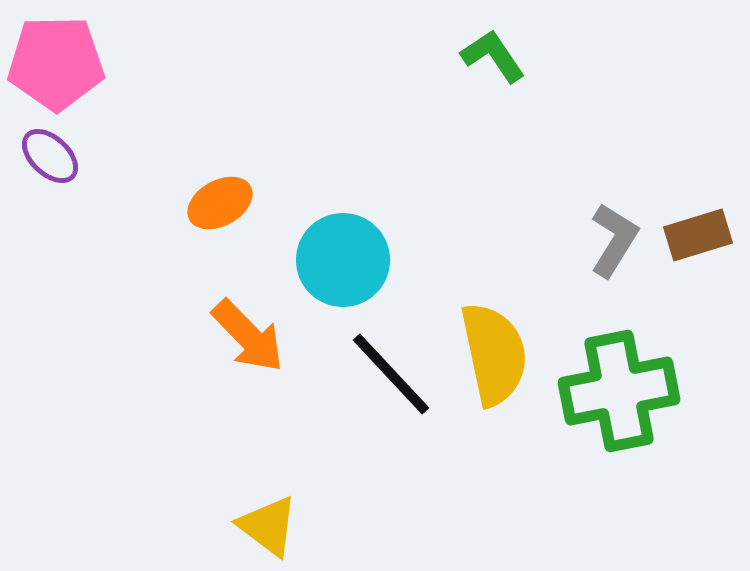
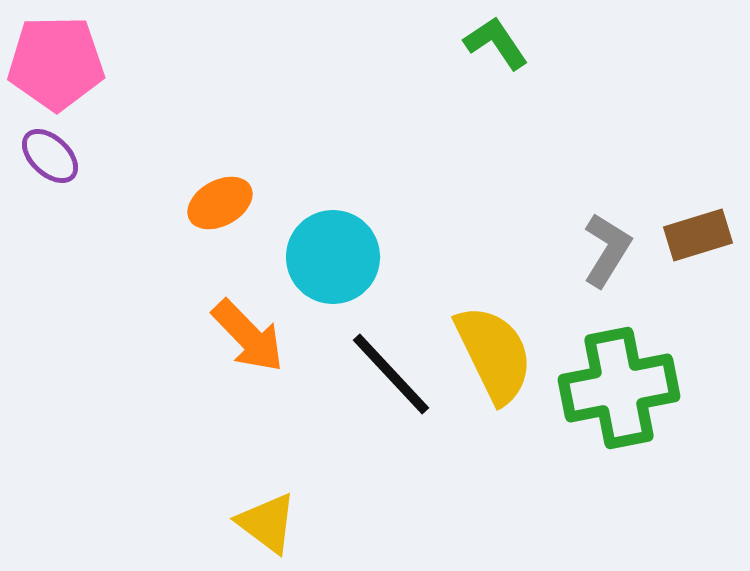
green L-shape: moved 3 px right, 13 px up
gray L-shape: moved 7 px left, 10 px down
cyan circle: moved 10 px left, 3 px up
yellow semicircle: rotated 14 degrees counterclockwise
green cross: moved 3 px up
yellow triangle: moved 1 px left, 3 px up
